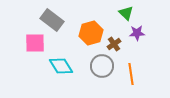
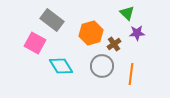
green triangle: moved 1 px right
pink square: rotated 30 degrees clockwise
orange line: rotated 15 degrees clockwise
